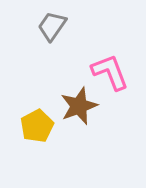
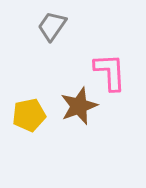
pink L-shape: rotated 18 degrees clockwise
yellow pentagon: moved 8 px left, 11 px up; rotated 16 degrees clockwise
